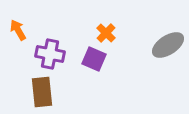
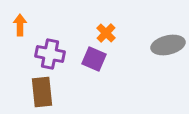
orange arrow: moved 2 px right, 5 px up; rotated 30 degrees clockwise
gray ellipse: rotated 20 degrees clockwise
